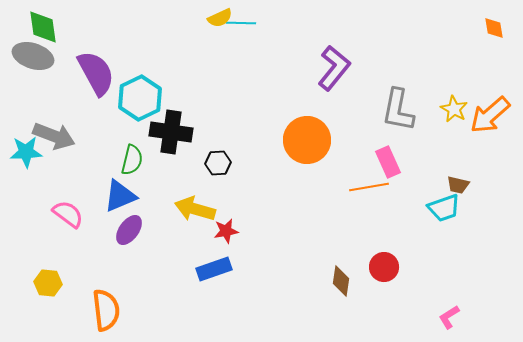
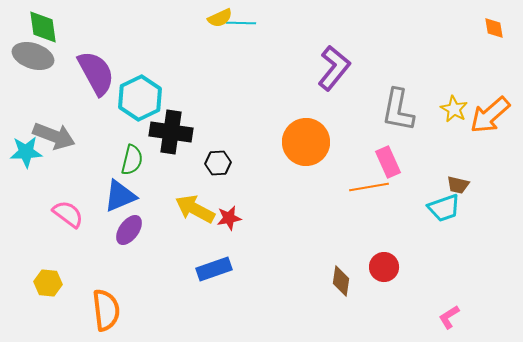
orange circle: moved 1 px left, 2 px down
yellow arrow: rotated 12 degrees clockwise
red star: moved 3 px right, 13 px up
